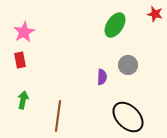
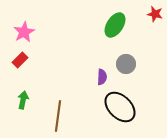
red rectangle: rotated 56 degrees clockwise
gray circle: moved 2 px left, 1 px up
black ellipse: moved 8 px left, 10 px up
